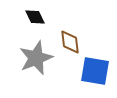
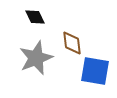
brown diamond: moved 2 px right, 1 px down
